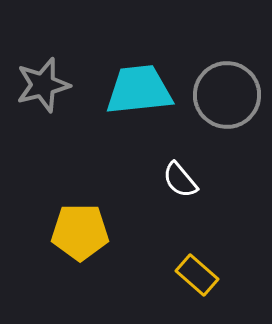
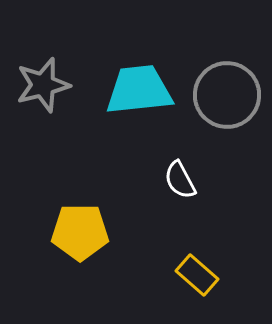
white semicircle: rotated 12 degrees clockwise
